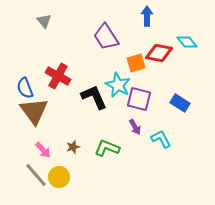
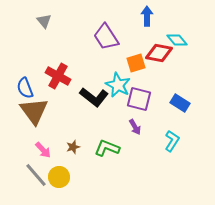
cyan diamond: moved 10 px left, 2 px up
black L-shape: rotated 152 degrees clockwise
cyan L-shape: moved 11 px right, 2 px down; rotated 60 degrees clockwise
